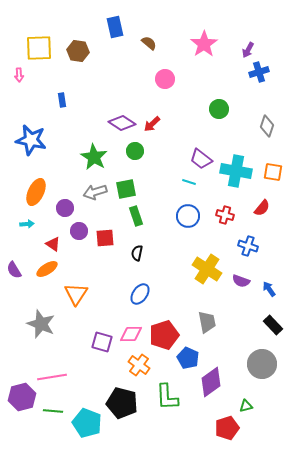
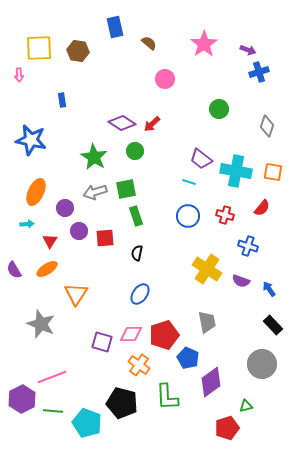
purple arrow at (248, 50): rotated 98 degrees counterclockwise
red triangle at (53, 244): moved 3 px left, 3 px up; rotated 28 degrees clockwise
pink line at (52, 377): rotated 12 degrees counterclockwise
purple hexagon at (22, 397): moved 2 px down; rotated 12 degrees counterclockwise
